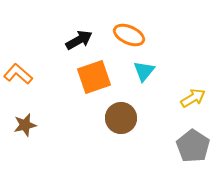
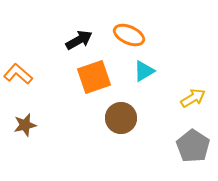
cyan triangle: rotated 20 degrees clockwise
